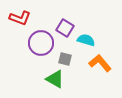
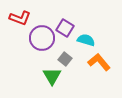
purple circle: moved 1 px right, 5 px up
gray square: rotated 24 degrees clockwise
orange L-shape: moved 1 px left, 1 px up
green triangle: moved 3 px left, 3 px up; rotated 30 degrees clockwise
